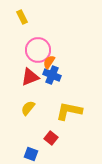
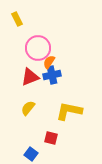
yellow rectangle: moved 5 px left, 2 px down
pink circle: moved 2 px up
blue cross: rotated 36 degrees counterclockwise
red square: rotated 24 degrees counterclockwise
blue square: rotated 16 degrees clockwise
